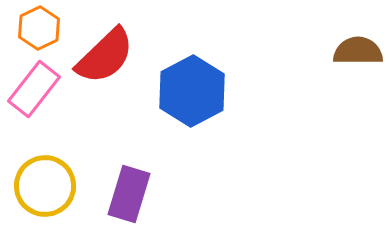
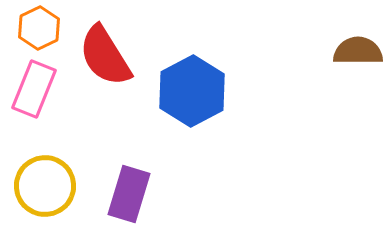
red semicircle: rotated 102 degrees clockwise
pink rectangle: rotated 16 degrees counterclockwise
